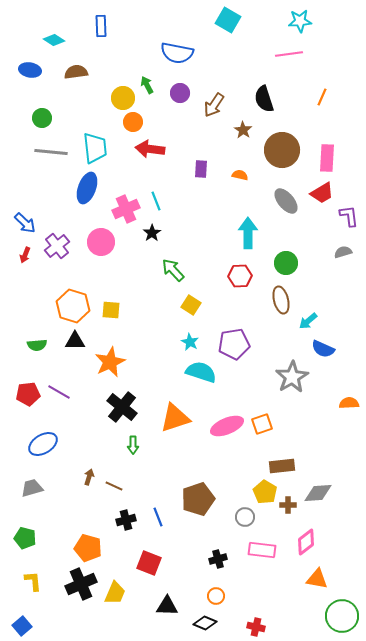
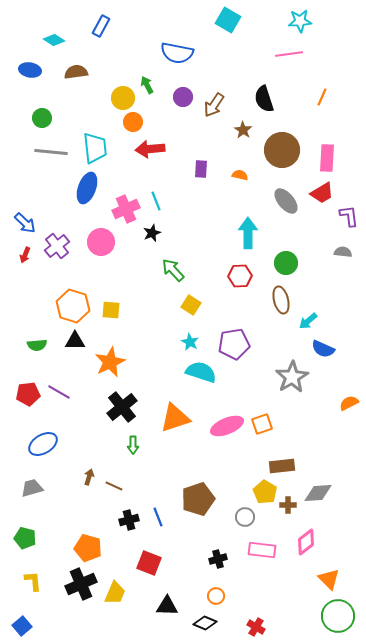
blue rectangle at (101, 26): rotated 30 degrees clockwise
purple circle at (180, 93): moved 3 px right, 4 px down
red arrow at (150, 149): rotated 12 degrees counterclockwise
black star at (152, 233): rotated 12 degrees clockwise
gray semicircle at (343, 252): rotated 24 degrees clockwise
orange semicircle at (349, 403): rotated 24 degrees counterclockwise
black cross at (122, 407): rotated 12 degrees clockwise
black cross at (126, 520): moved 3 px right
orange triangle at (317, 579): moved 12 px right; rotated 35 degrees clockwise
green circle at (342, 616): moved 4 px left
red cross at (256, 627): rotated 18 degrees clockwise
